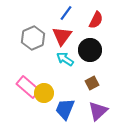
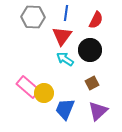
blue line: rotated 28 degrees counterclockwise
gray hexagon: moved 21 px up; rotated 25 degrees clockwise
